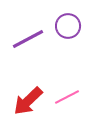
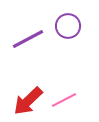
pink line: moved 3 px left, 3 px down
